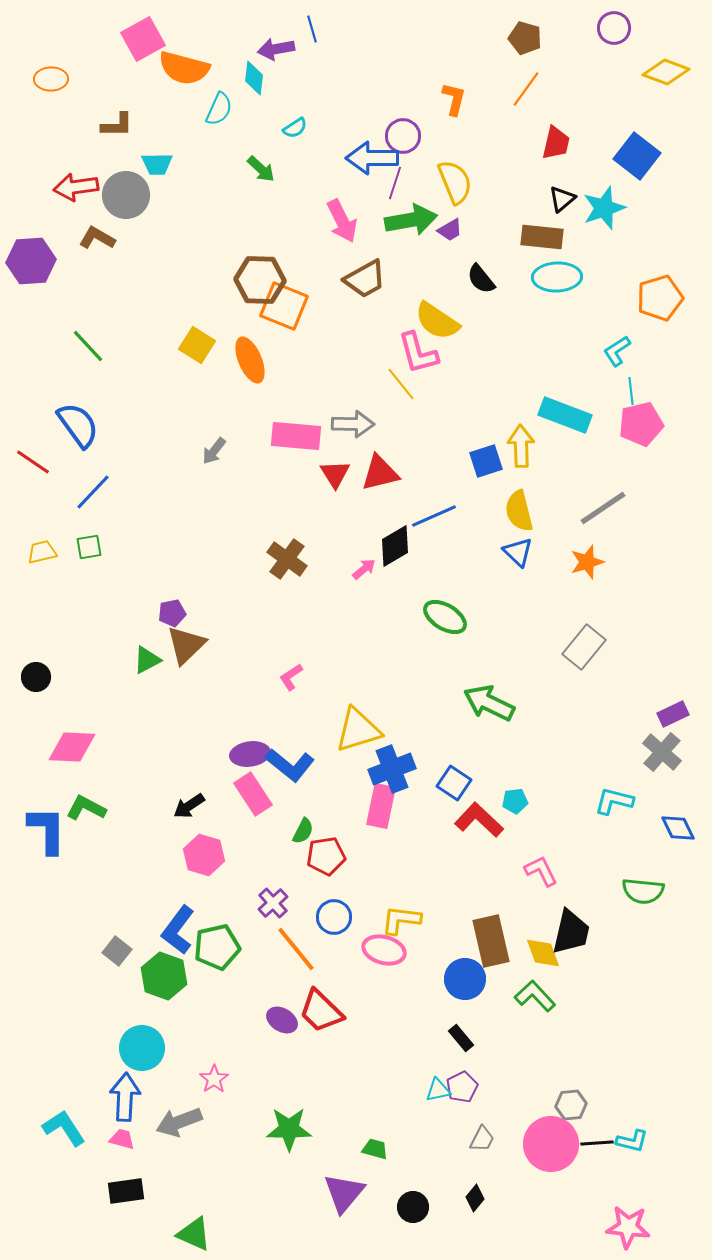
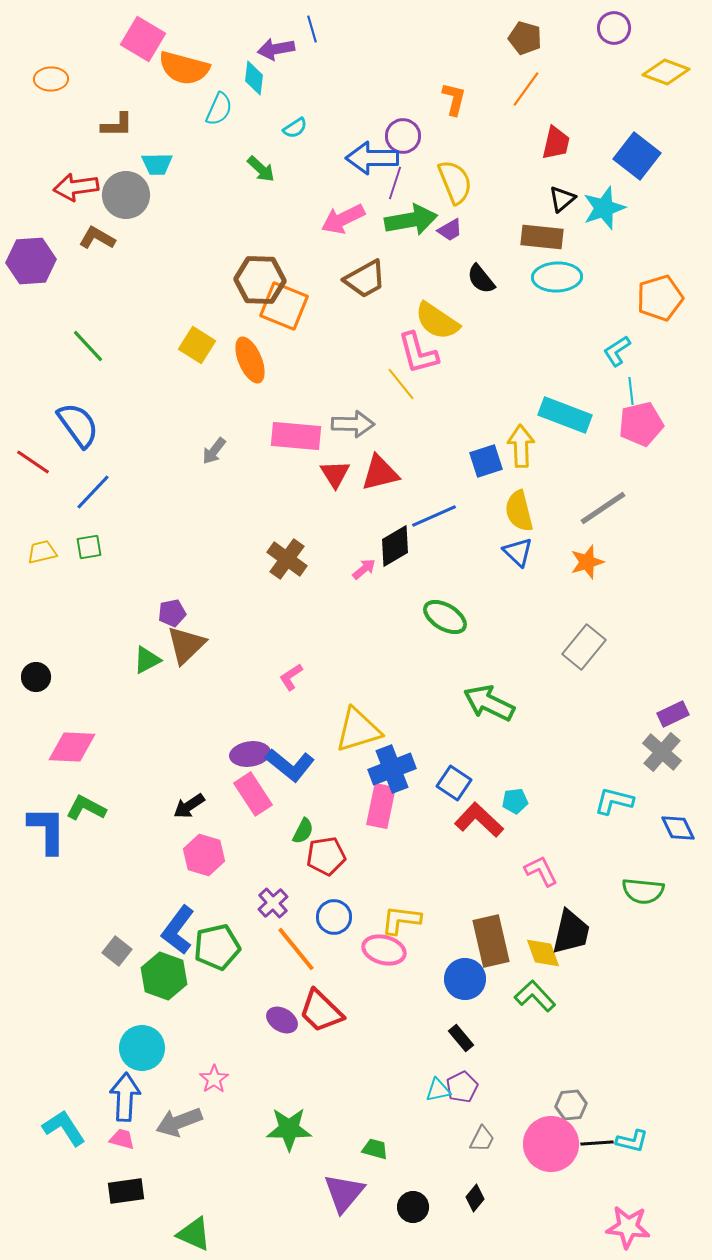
pink square at (143, 39): rotated 30 degrees counterclockwise
pink arrow at (342, 221): moved 1 px right, 2 px up; rotated 90 degrees clockwise
